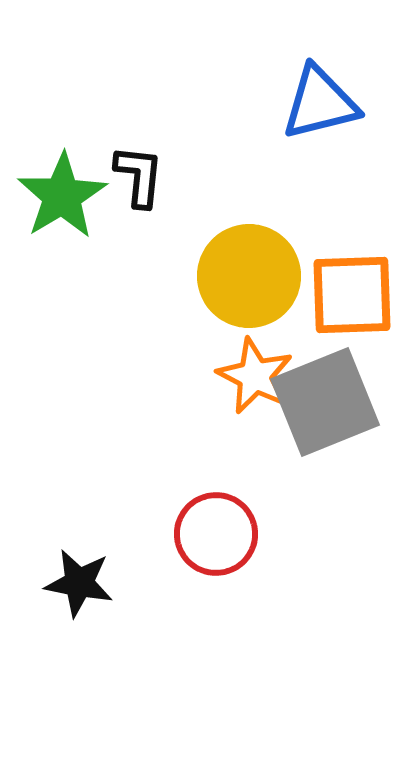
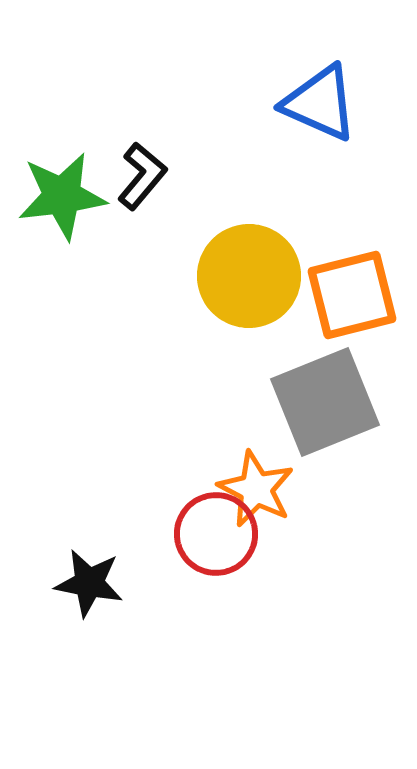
blue triangle: rotated 38 degrees clockwise
black L-shape: moved 3 px right; rotated 34 degrees clockwise
green star: rotated 24 degrees clockwise
orange square: rotated 12 degrees counterclockwise
orange star: moved 1 px right, 113 px down
black star: moved 10 px right
